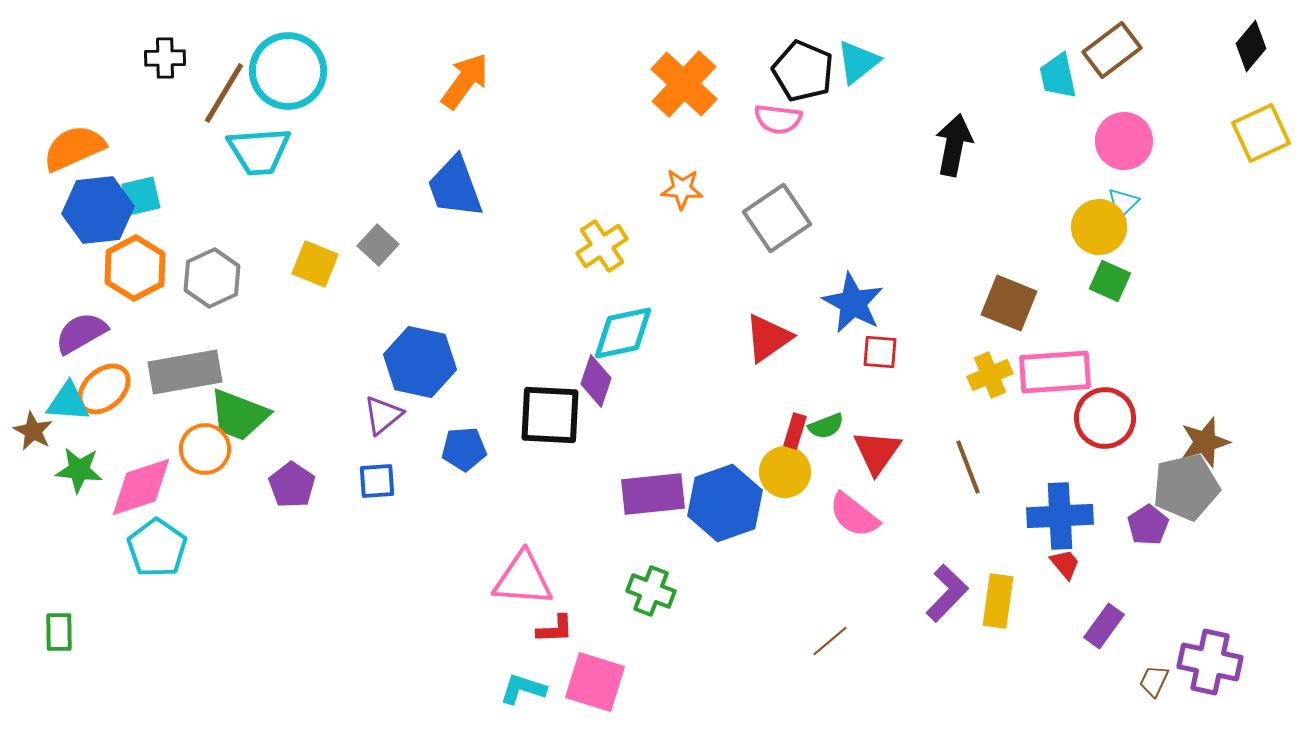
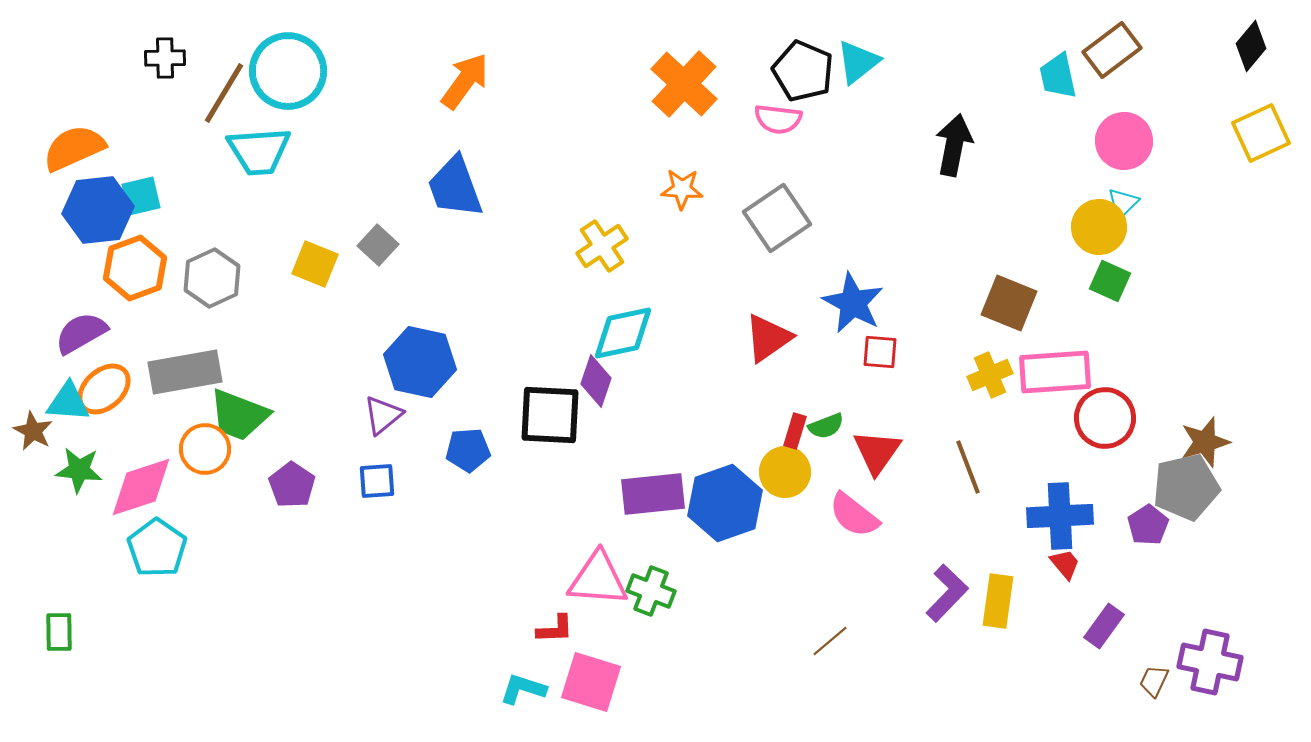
orange hexagon at (135, 268): rotated 8 degrees clockwise
blue pentagon at (464, 449): moved 4 px right, 1 px down
pink triangle at (523, 579): moved 75 px right
pink square at (595, 682): moved 4 px left
